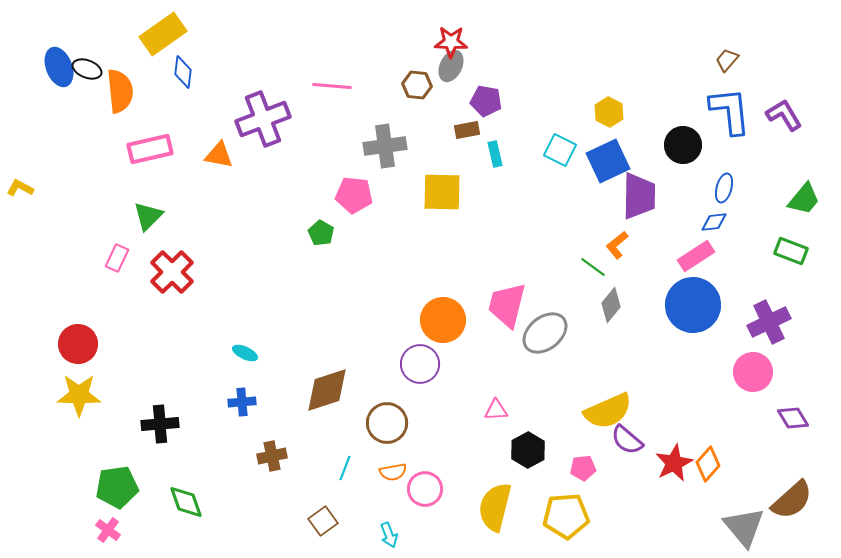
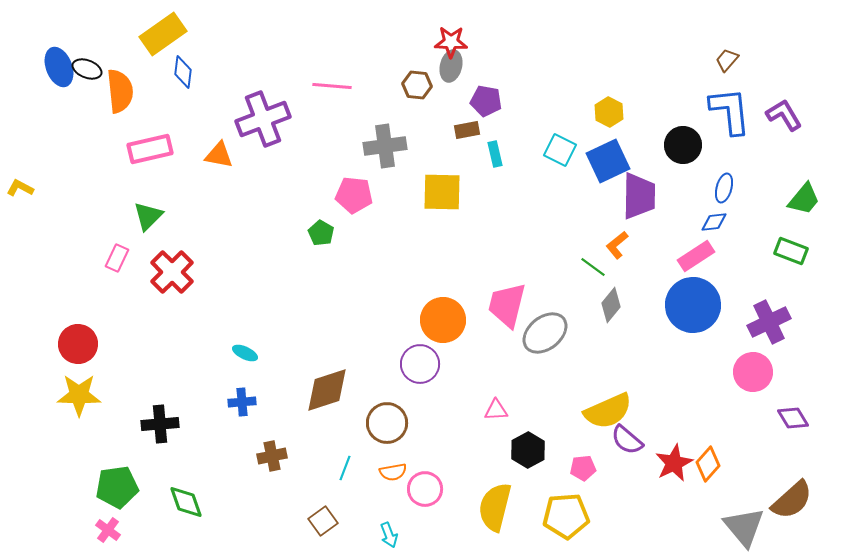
gray ellipse at (451, 66): rotated 12 degrees counterclockwise
